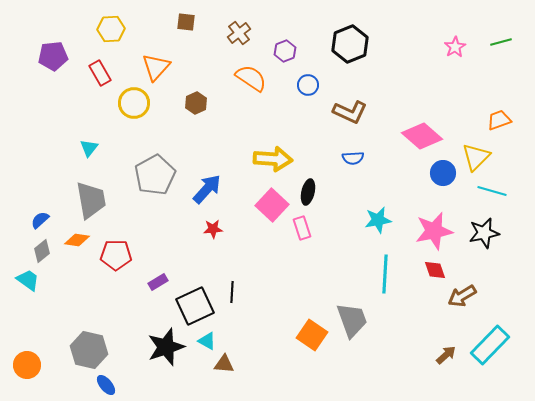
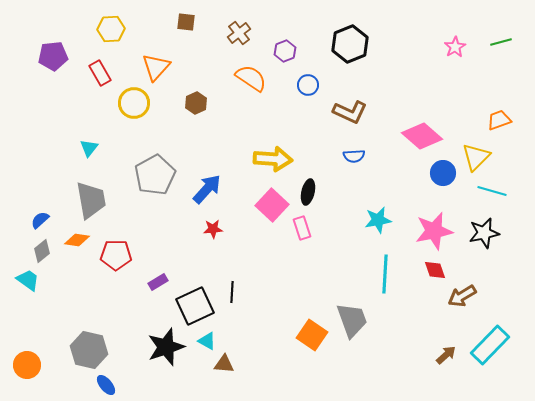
blue semicircle at (353, 158): moved 1 px right, 2 px up
